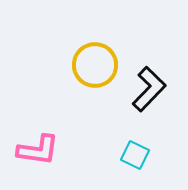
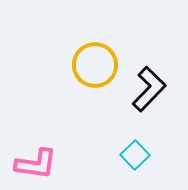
pink L-shape: moved 2 px left, 14 px down
cyan square: rotated 20 degrees clockwise
